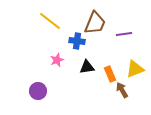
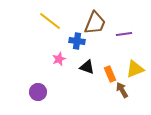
pink star: moved 2 px right, 1 px up
black triangle: rotated 28 degrees clockwise
purple circle: moved 1 px down
